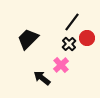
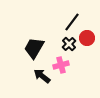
black trapezoid: moved 6 px right, 9 px down; rotated 15 degrees counterclockwise
pink cross: rotated 28 degrees clockwise
black arrow: moved 2 px up
